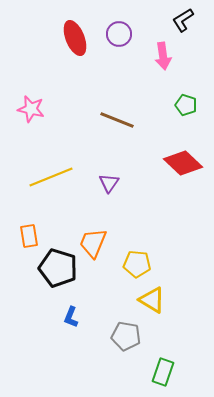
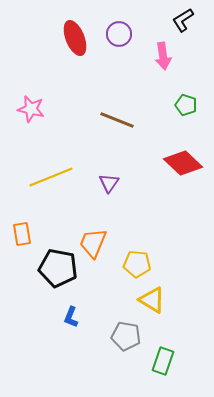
orange rectangle: moved 7 px left, 2 px up
black pentagon: rotated 6 degrees counterclockwise
green rectangle: moved 11 px up
